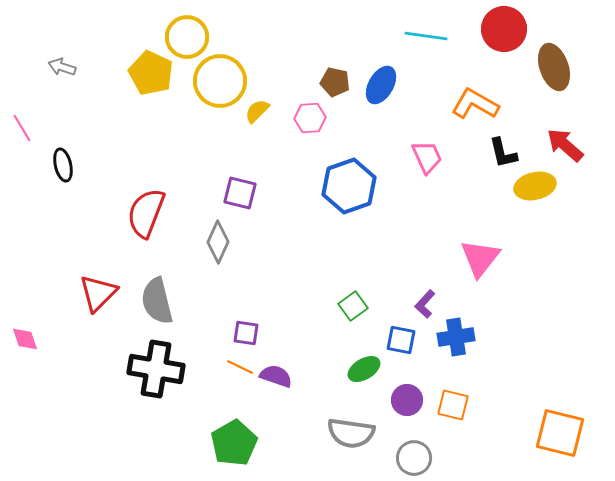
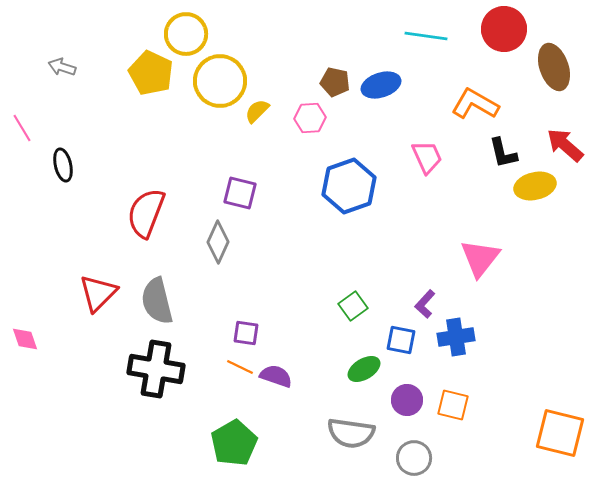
yellow circle at (187, 37): moved 1 px left, 3 px up
blue ellipse at (381, 85): rotated 42 degrees clockwise
